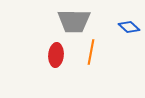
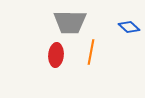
gray trapezoid: moved 4 px left, 1 px down
